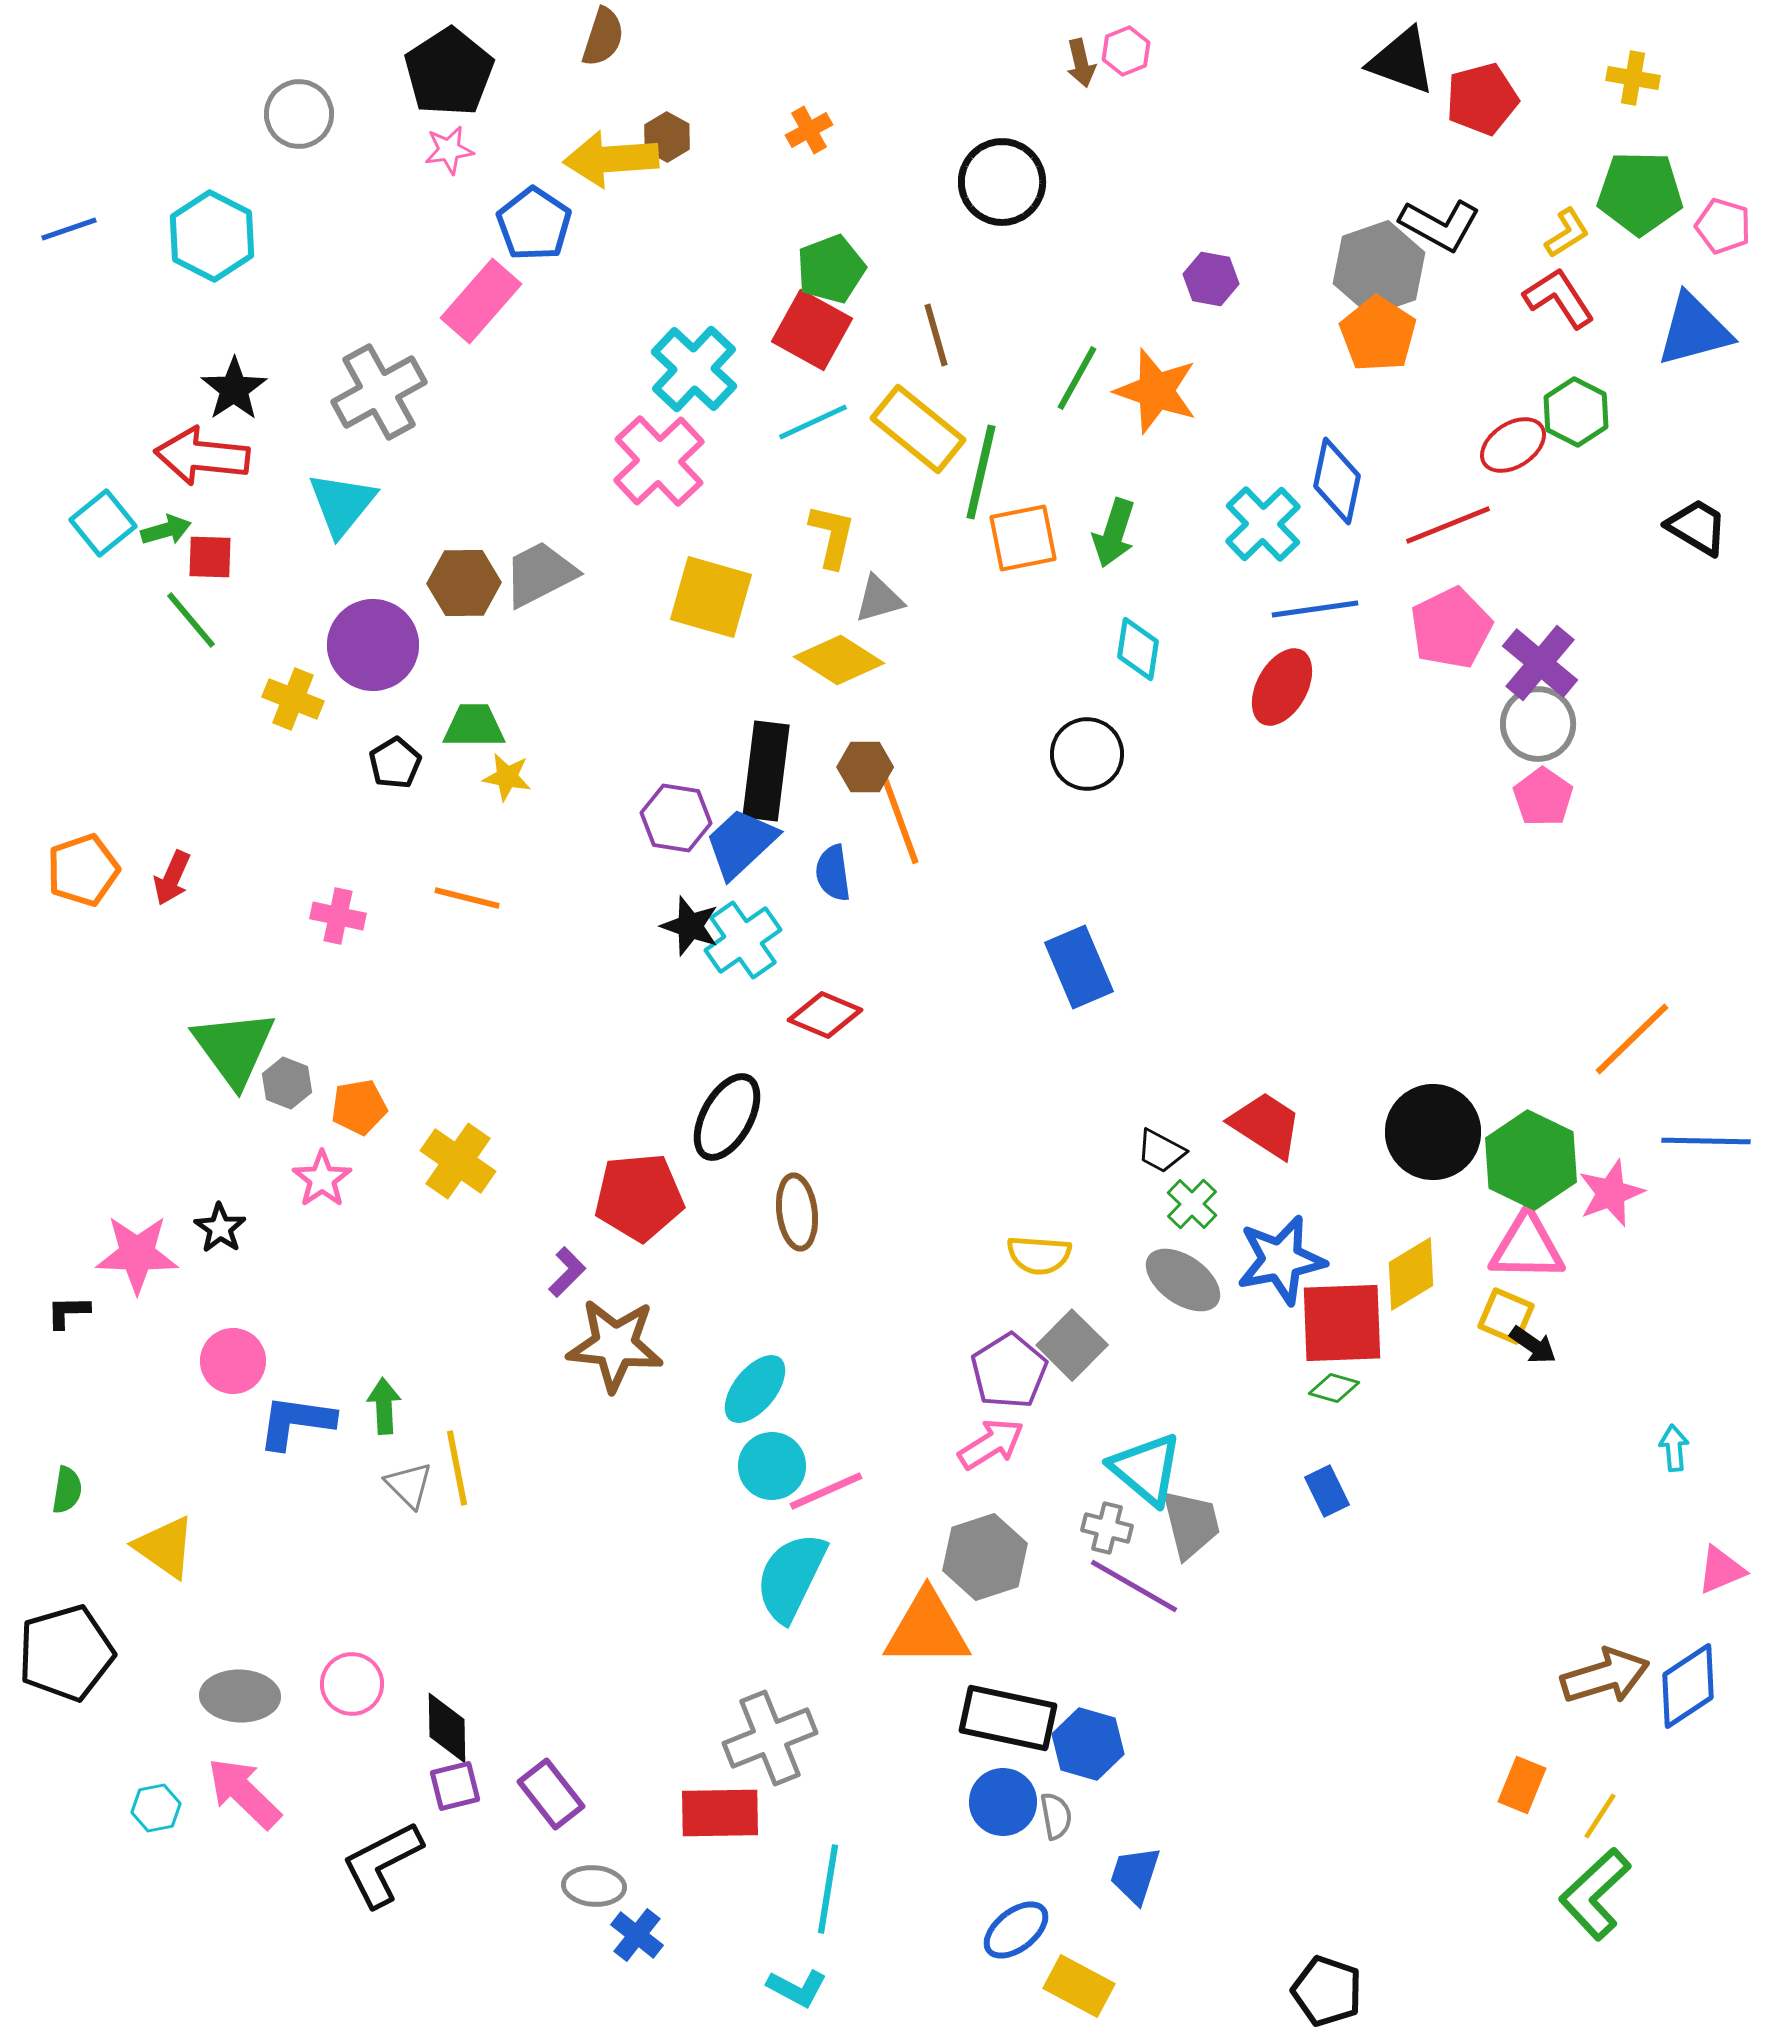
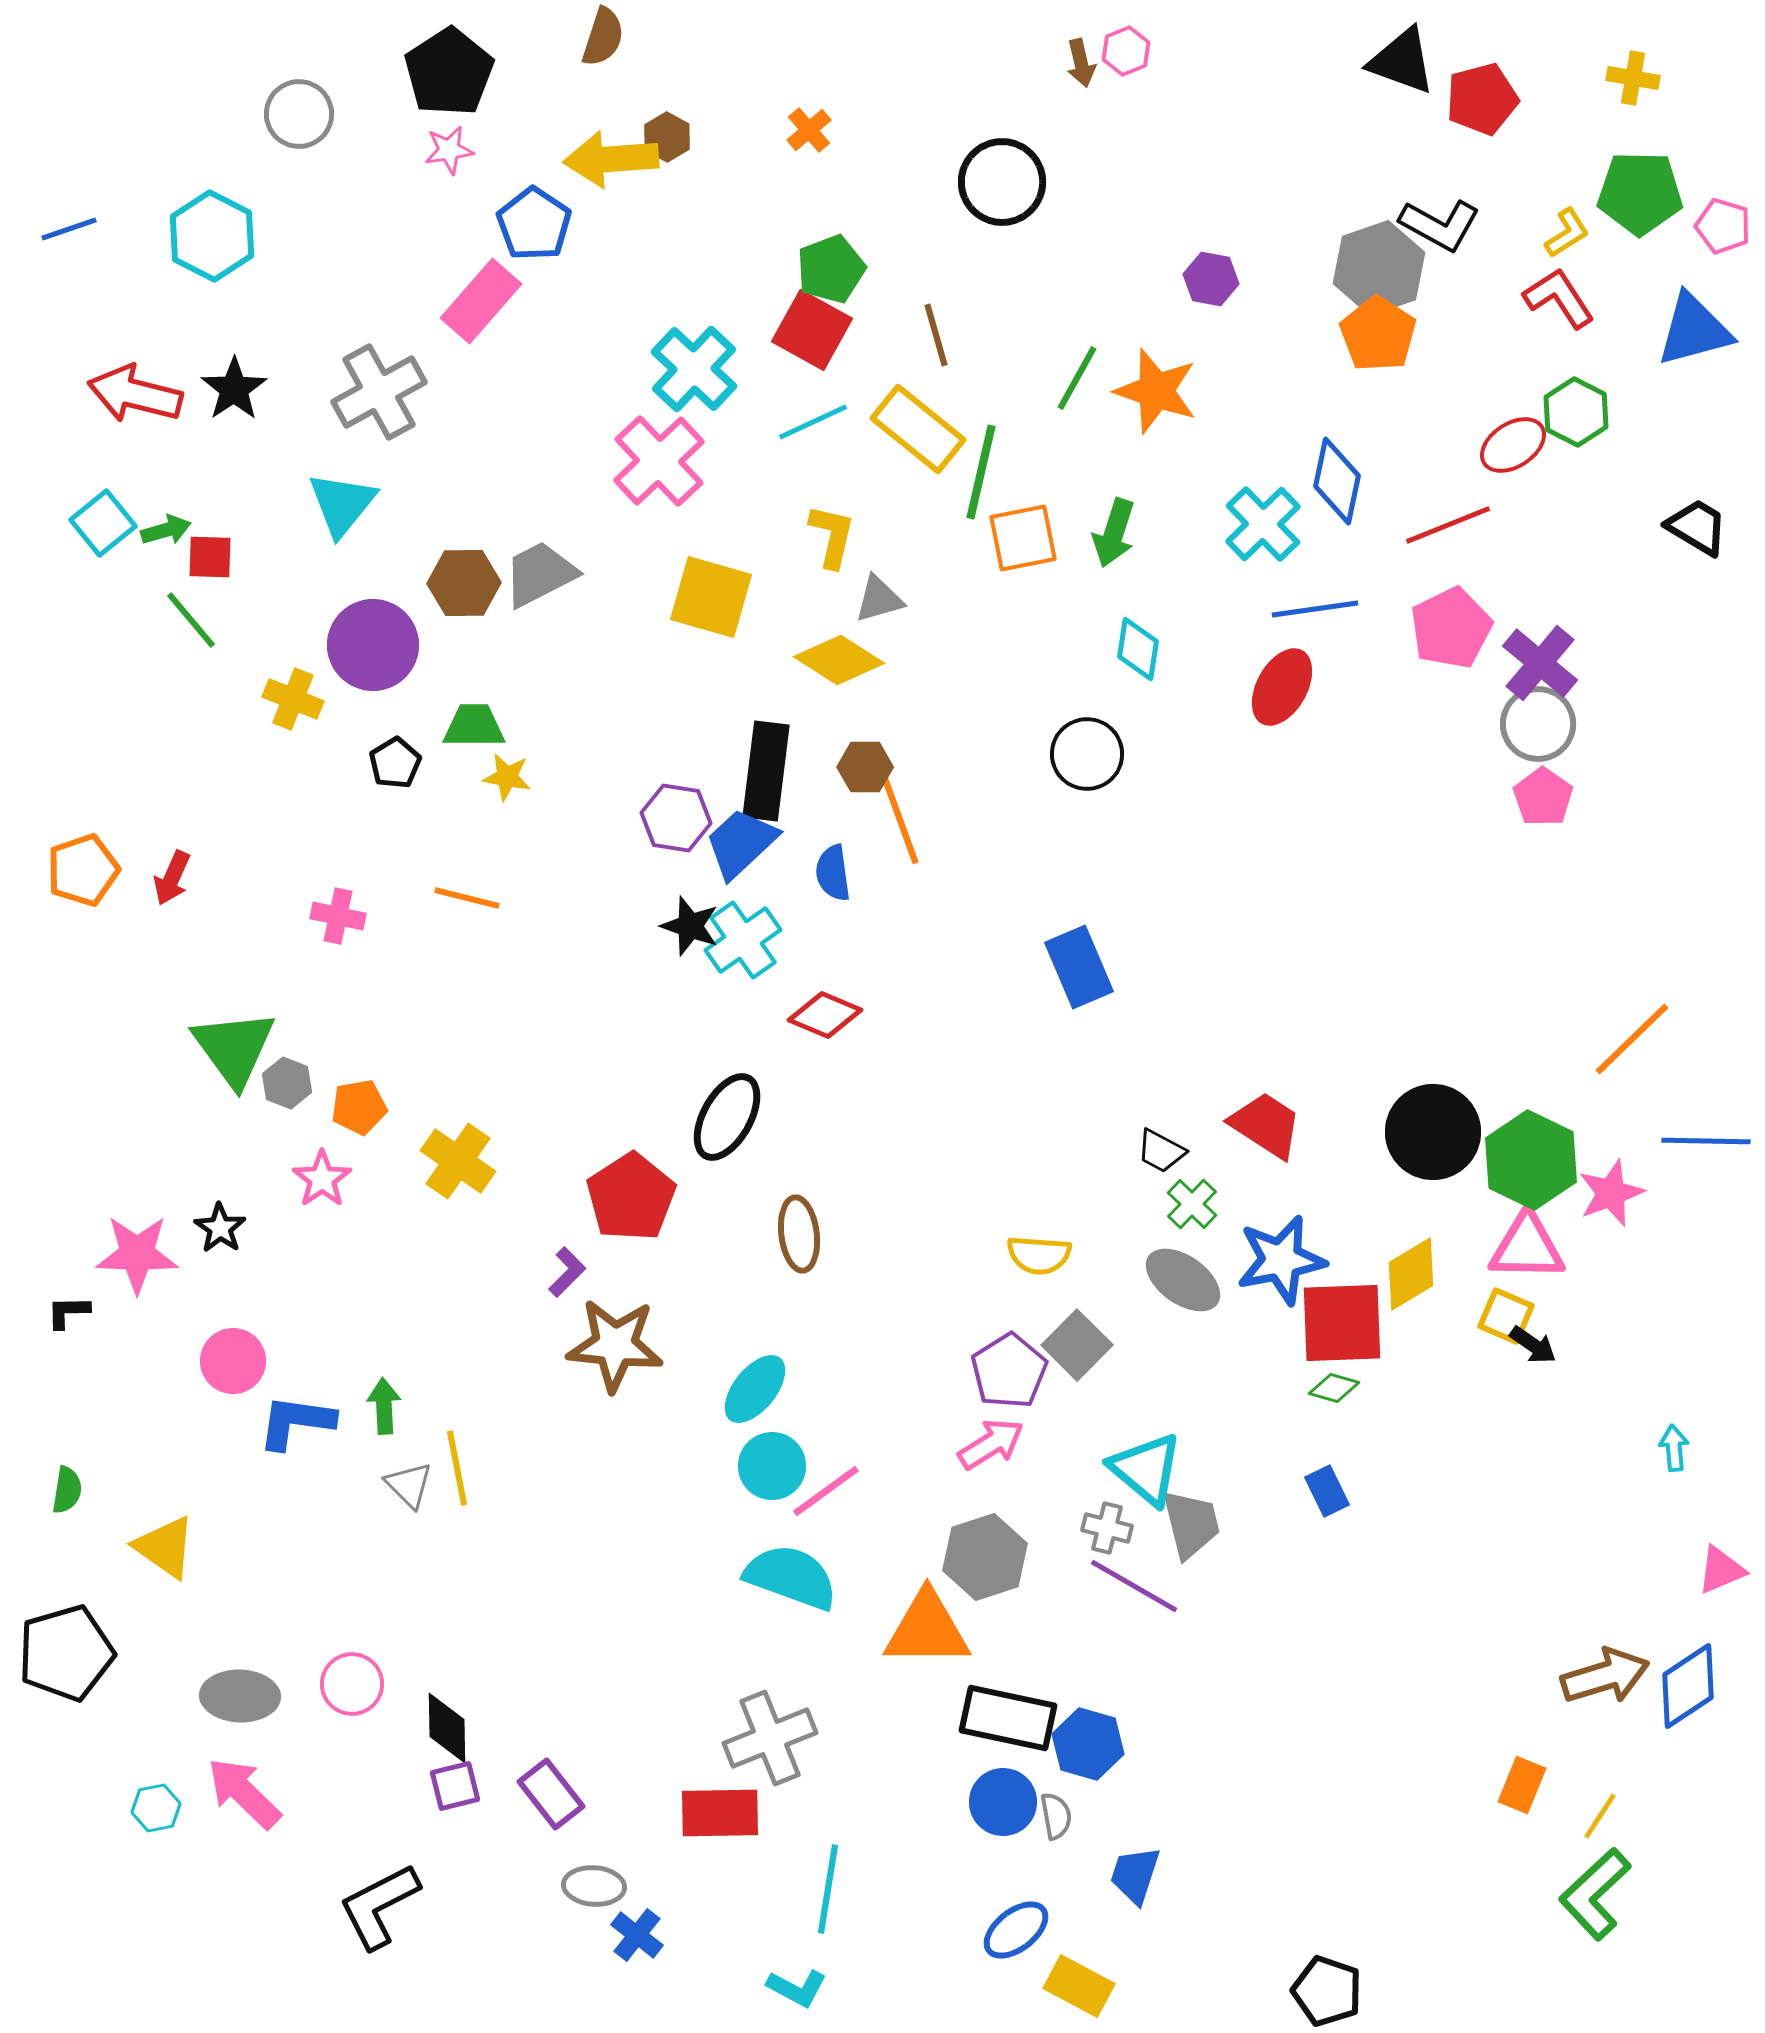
orange cross at (809, 130): rotated 12 degrees counterclockwise
red arrow at (202, 456): moved 67 px left, 62 px up; rotated 8 degrees clockwise
red pentagon at (639, 1197): moved 8 px left; rotated 28 degrees counterclockwise
brown ellipse at (797, 1212): moved 2 px right, 22 px down
gray square at (1072, 1345): moved 5 px right
pink line at (826, 1491): rotated 12 degrees counterclockwise
cyan semicircle at (791, 1577): rotated 84 degrees clockwise
black L-shape at (382, 1864): moved 3 px left, 42 px down
